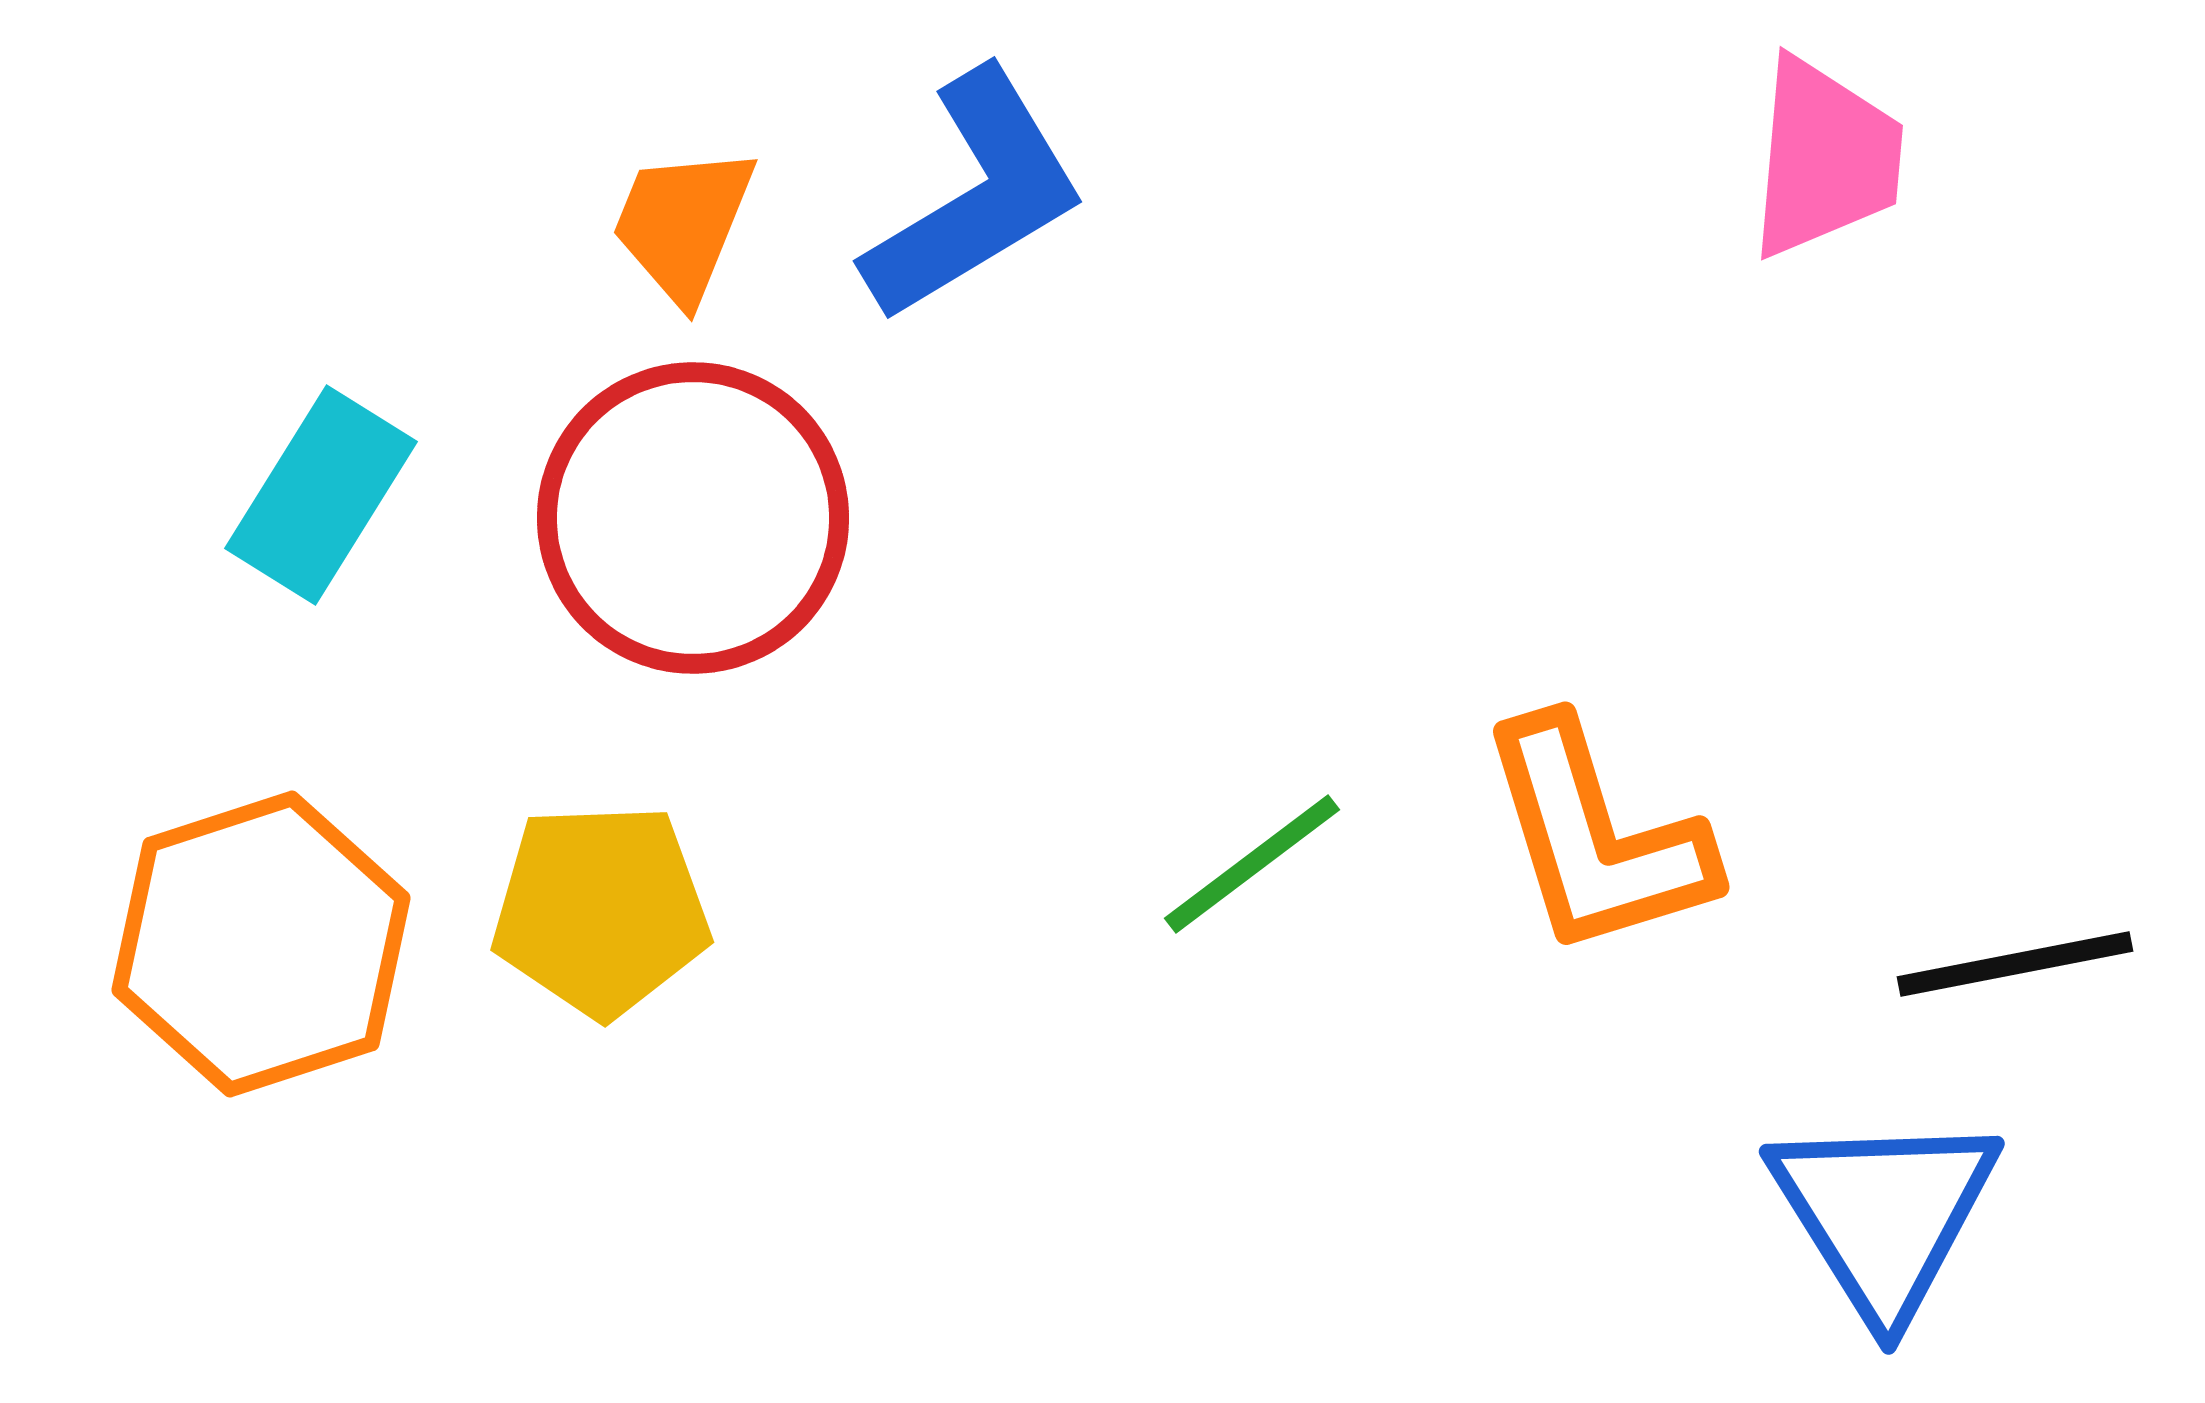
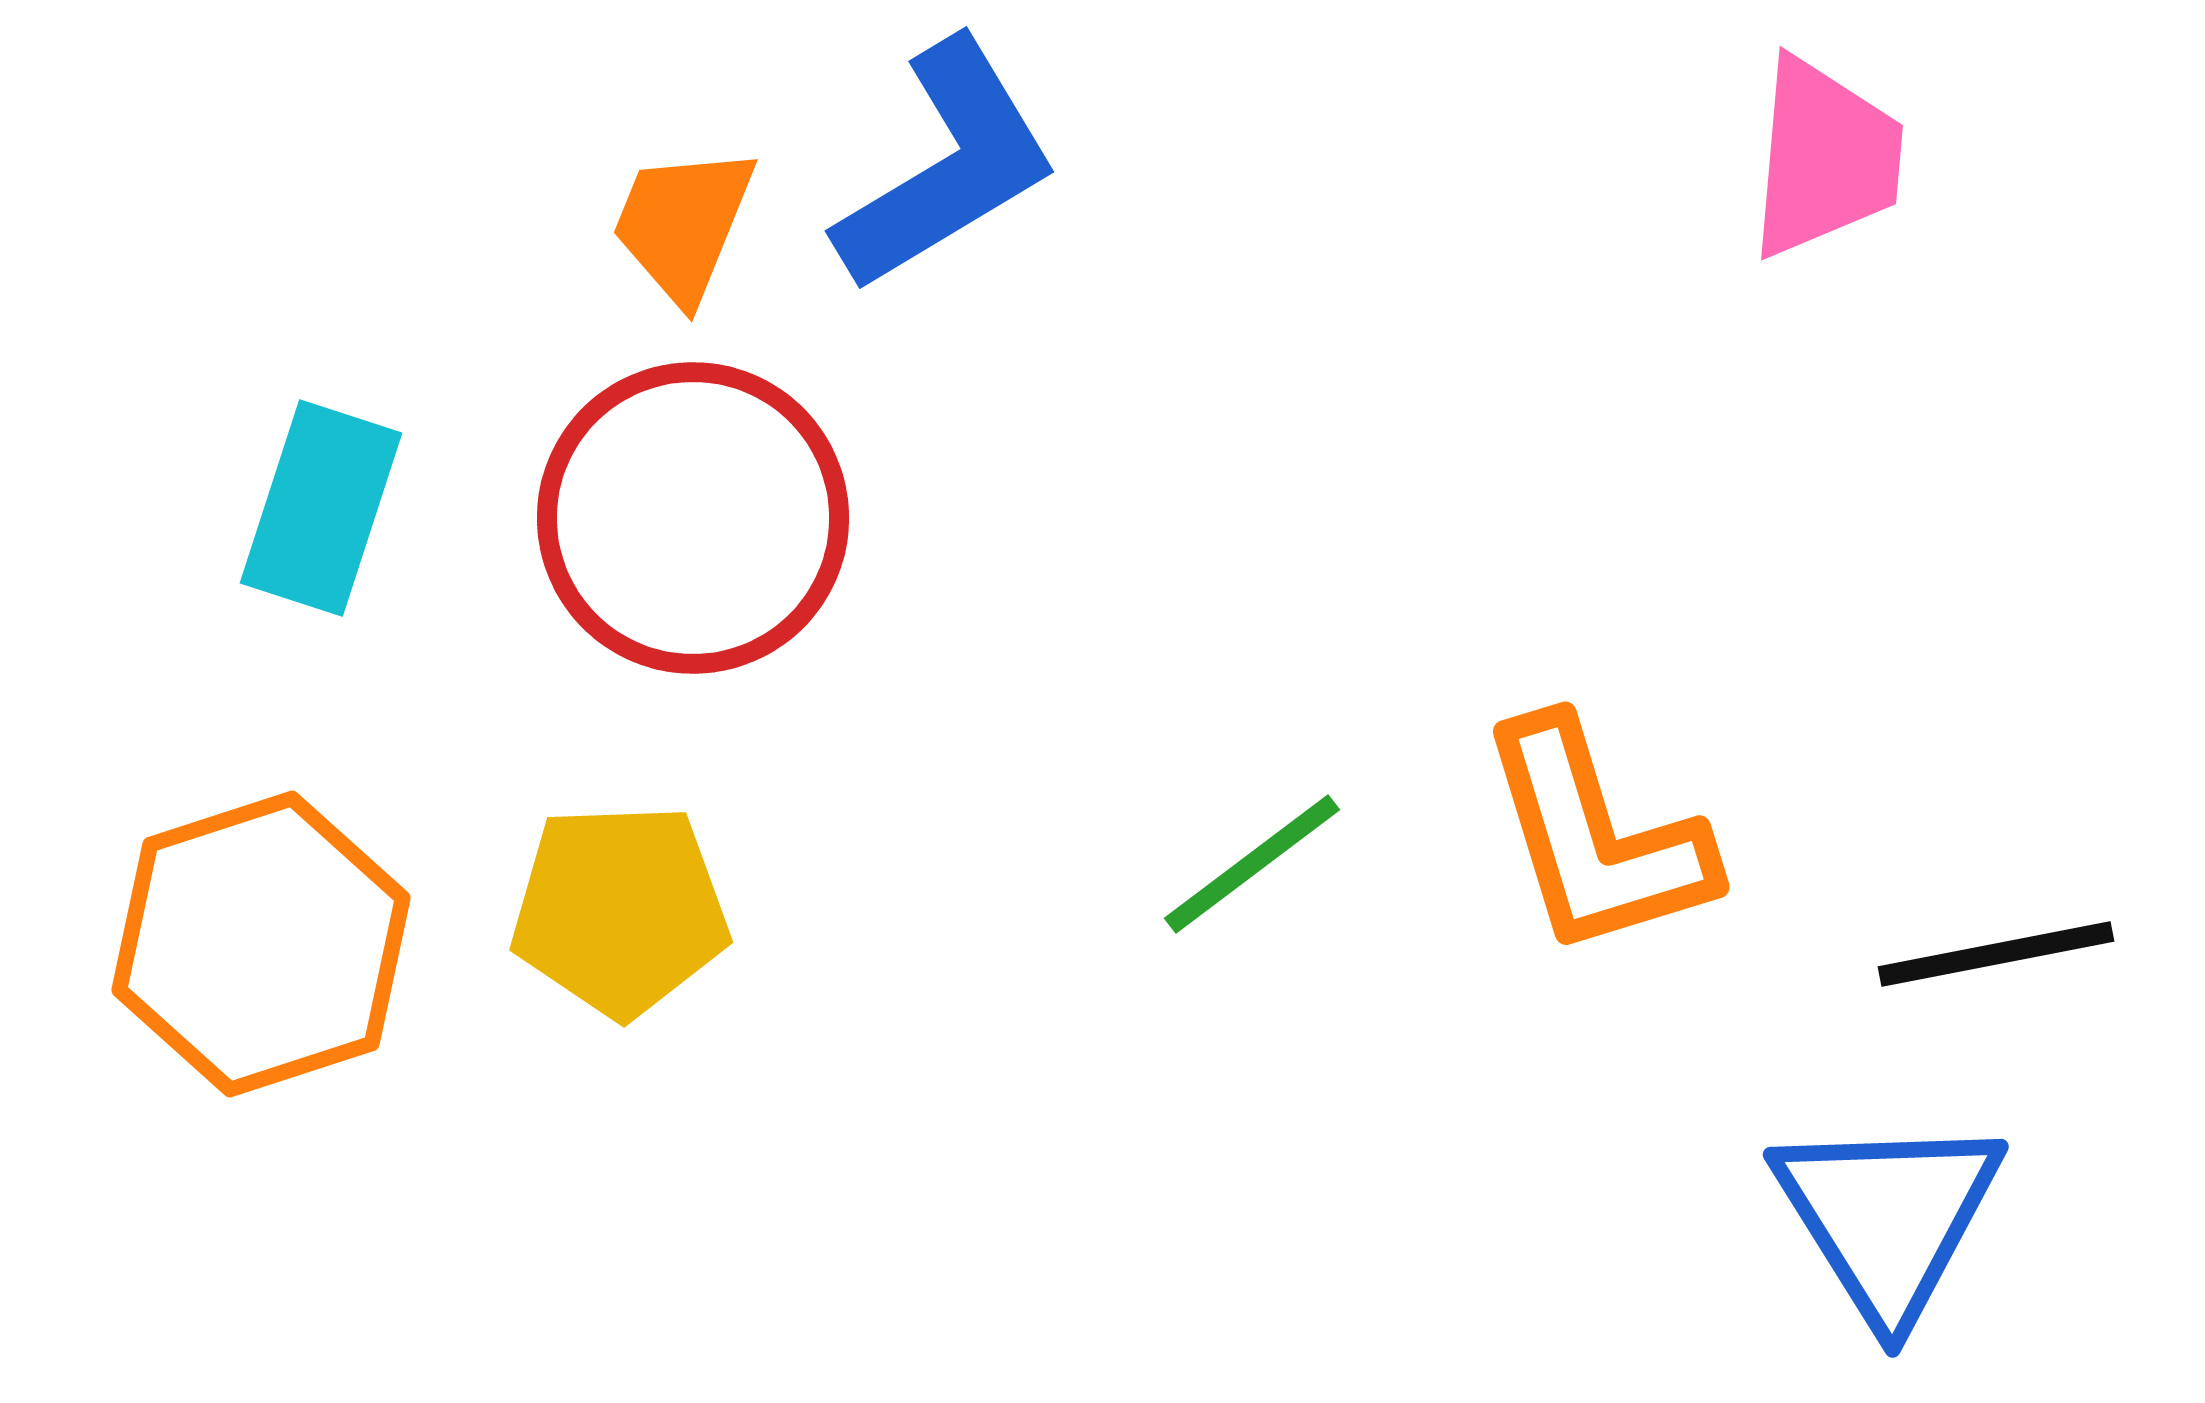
blue L-shape: moved 28 px left, 30 px up
cyan rectangle: moved 13 px down; rotated 14 degrees counterclockwise
yellow pentagon: moved 19 px right
black line: moved 19 px left, 10 px up
blue triangle: moved 4 px right, 3 px down
